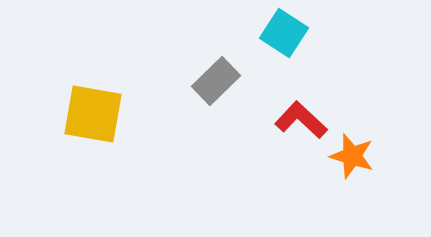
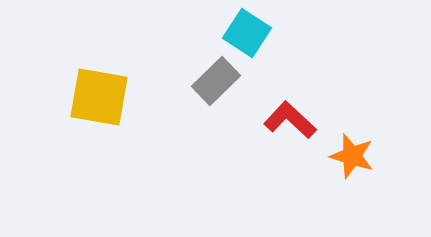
cyan square: moved 37 px left
yellow square: moved 6 px right, 17 px up
red L-shape: moved 11 px left
